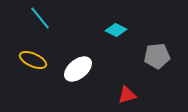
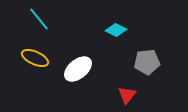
cyan line: moved 1 px left, 1 px down
gray pentagon: moved 10 px left, 6 px down
yellow ellipse: moved 2 px right, 2 px up
red triangle: rotated 36 degrees counterclockwise
